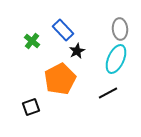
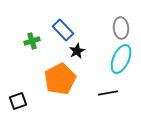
gray ellipse: moved 1 px right, 1 px up
green cross: rotated 35 degrees clockwise
cyan ellipse: moved 5 px right
black line: rotated 18 degrees clockwise
black square: moved 13 px left, 6 px up
